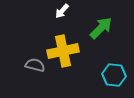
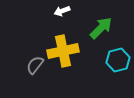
white arrow: rotated 28 degrees clockwise
gray semicircle: rotated 66 degrees counterclockwise
cyan hexagon: moved 4 px right, 15 px up; rotated 20 degrees counterclockwise
